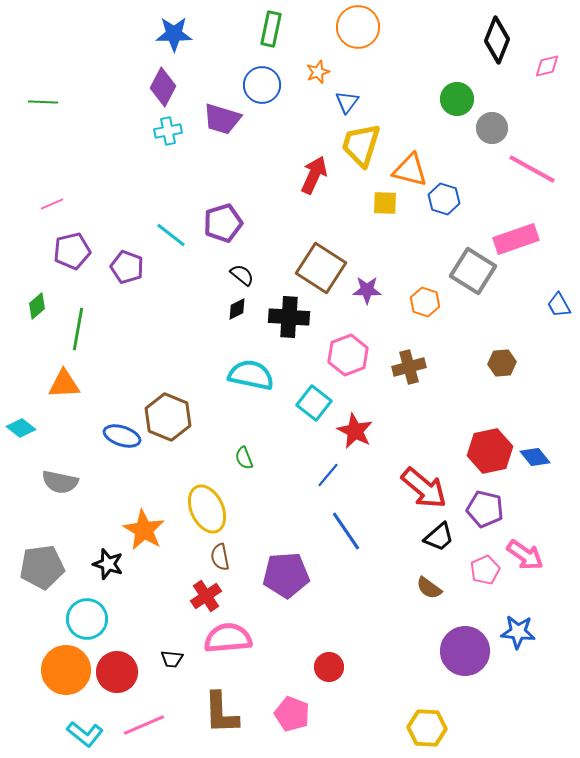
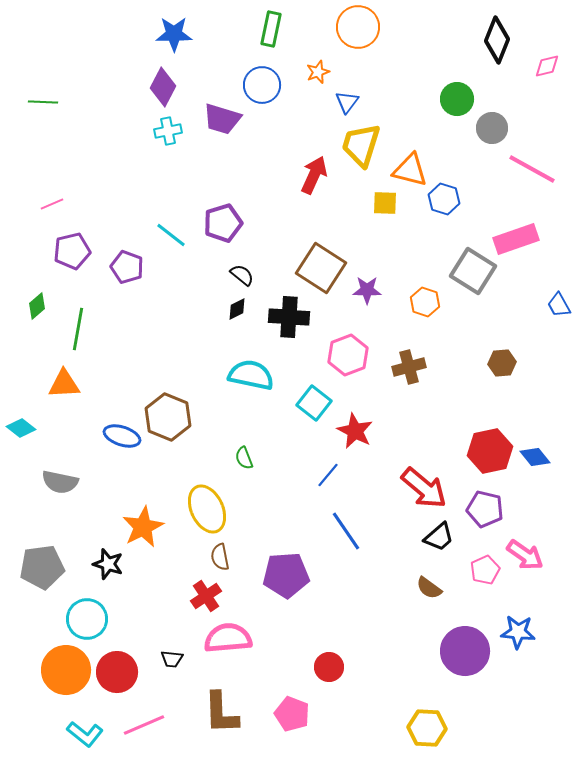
orange star at (144, 530): moved 1 px left, 3 px up; rotated 15 degrees clockwise
